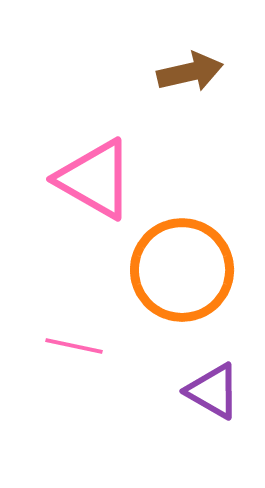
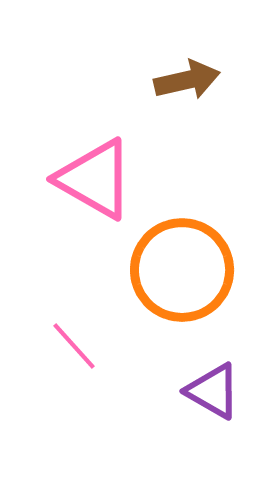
brown arrow: moved 3 px left, 8 px down
pink line: rotated 36 degrees clockwise
